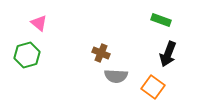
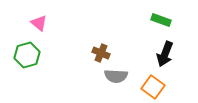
black arrow: moved 3 px left
